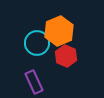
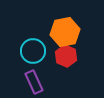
orange hexagon: moved 6 px right, 1 px down; rotated 12 degrees clockwise
cyan circle: moved 4 px left, 8 px down
